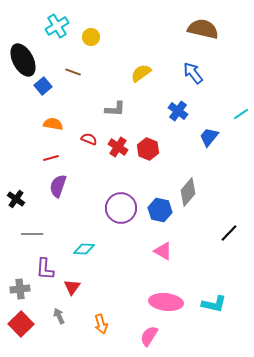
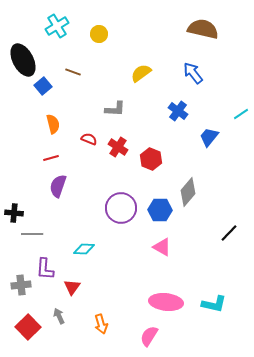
yellow circle: moved 8 px right, 3 px up
orange semicircle: rotated 66 degrees clockwise
red hexagon: moved 3 px right, 10 px down
black cross: moved 2 px left, 14 px down; rotated 30 degrees counterclockwise
blue hexagon: rotated 10 degrees counterclockwise
pink triangle: moved 1 px left, 4 px up
gray cross: moved 1 px right, 4 px up
red square: moved 7 px right, 3 px down
